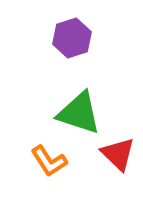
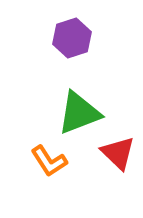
green triangle: rotated 39 degrees counterclockwise
red triangle: moved 1 px up
